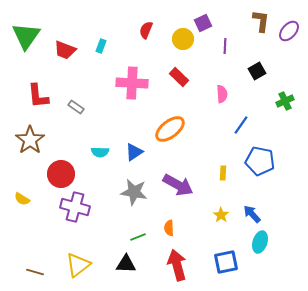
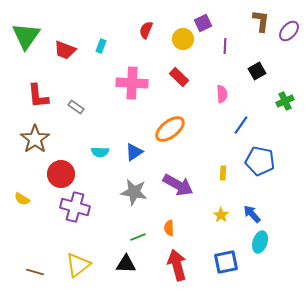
brown star: moved 5 px right, 1 px up
